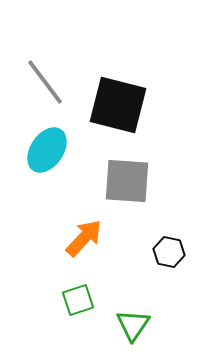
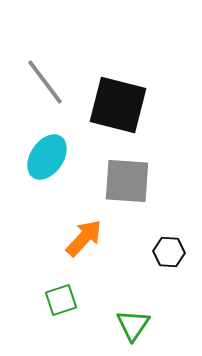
cyan ellipse: moved 7 px down
black hexagon: rotated 8 degrees counterclockwise
green square: moved 17 px left
